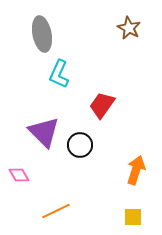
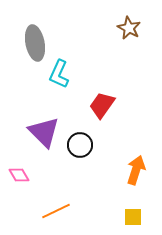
gray ellipse: moved 7 px left, 9 px down
